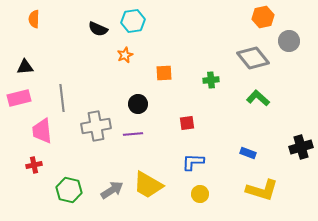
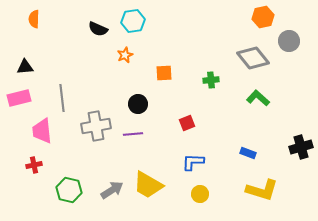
red square: rotated 14 degrees counterclockwise
